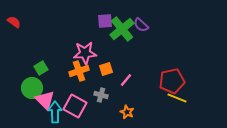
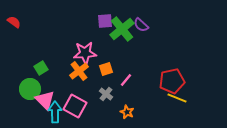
orange cross: rotated 18 degrees counterclockwise
green circle: moved 2 px left, 1 px down
gray cross: moved 5 px right, 1 px up; rotated 24 degrees clockwise
